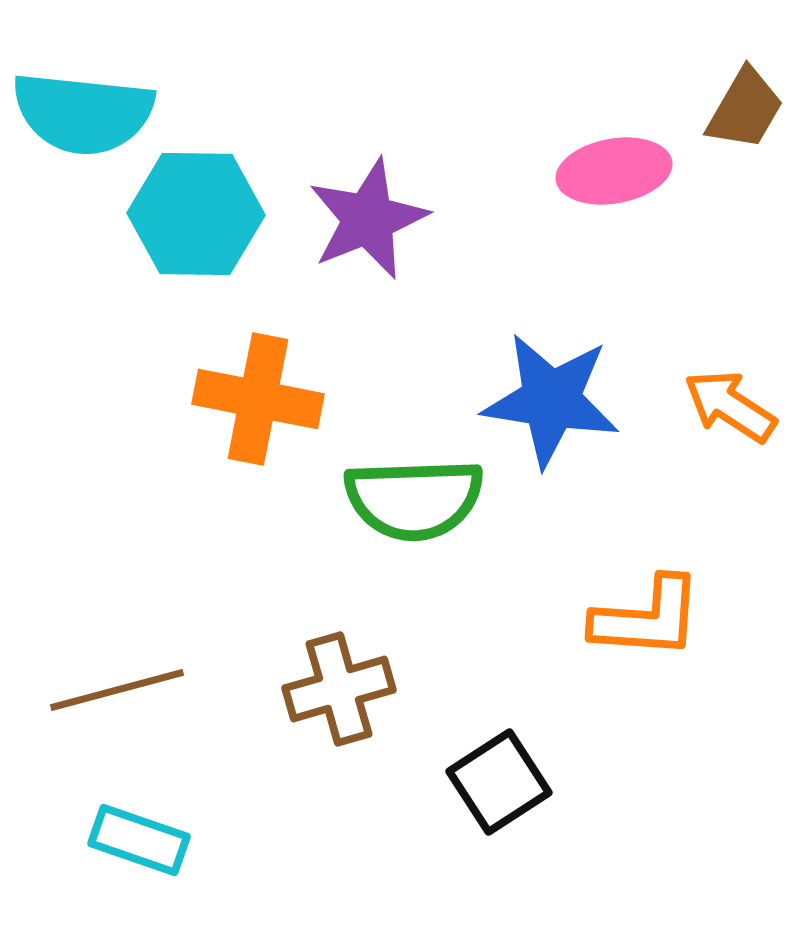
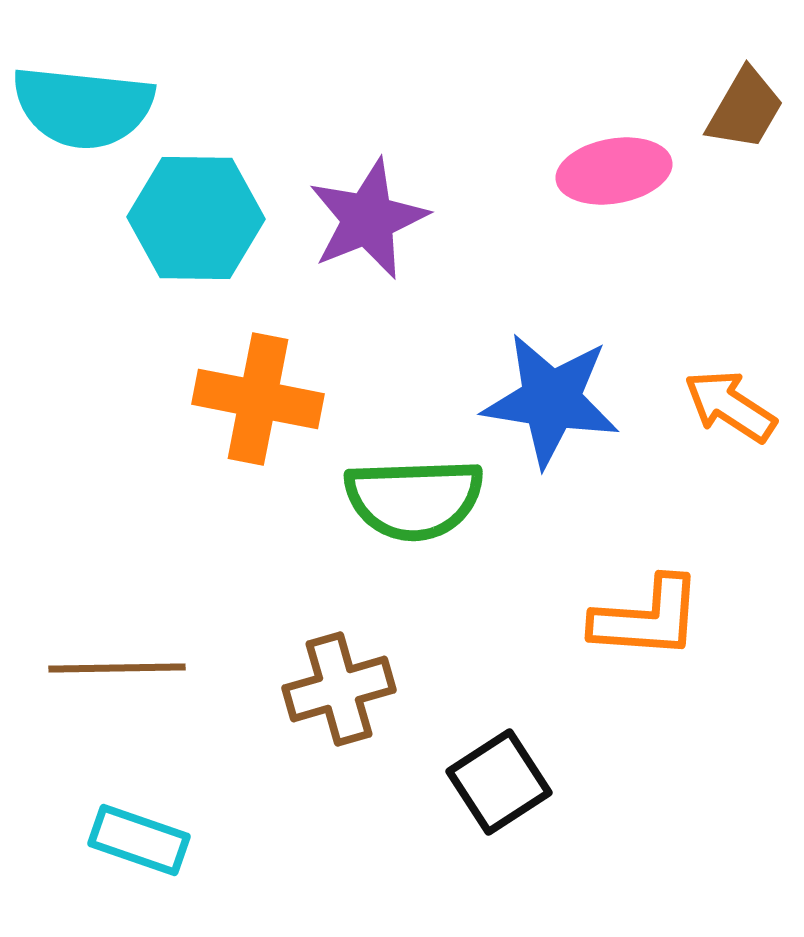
cyan semicircle: moved 6 px up
cyan hexagon: moved 4 px down
brown line: moved 22 px up; rotated 14 degrees clockwise
